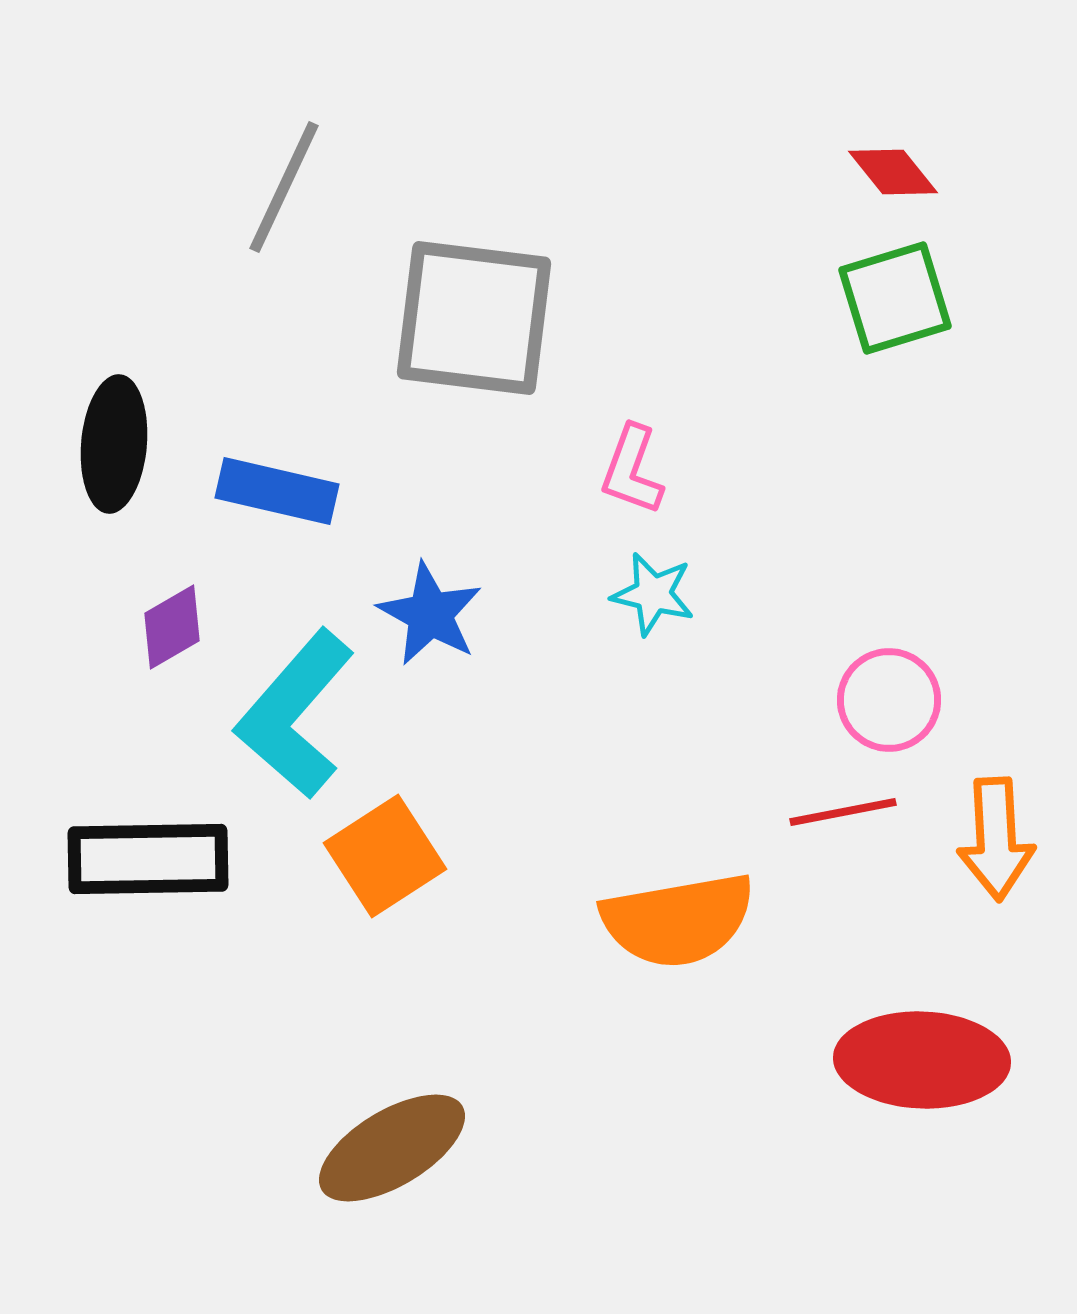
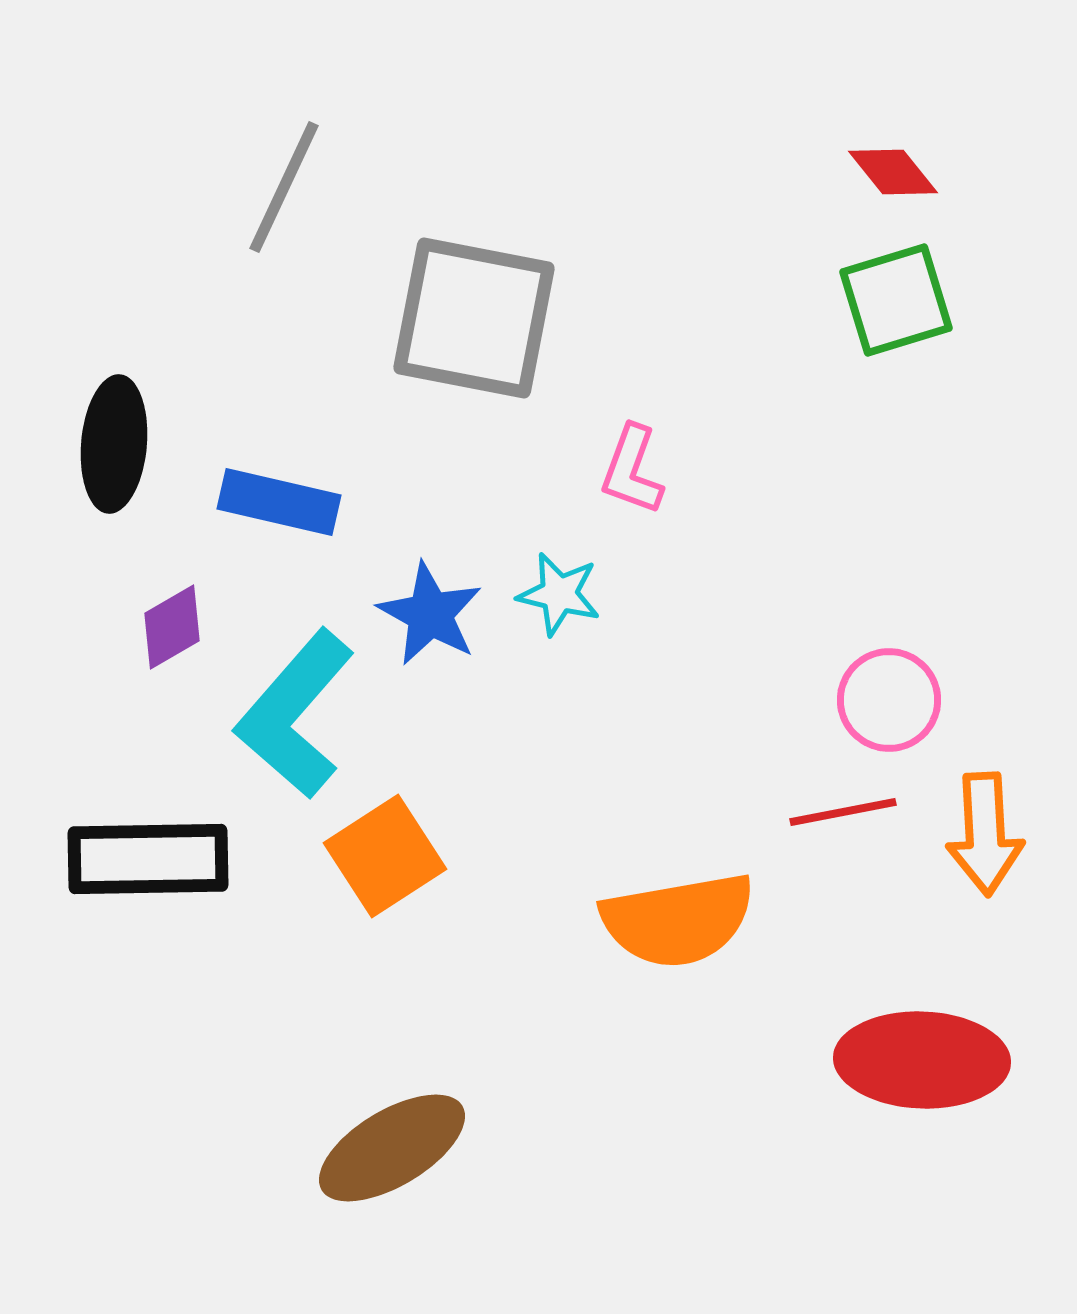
green square: moved 1 px right, 2 px down
gray square: rotated 4 degrees clockwise
blue rectangle: moved 2 px right, 11 px down
cyan star: moved 94 px left
orange arrow: moved 11 px left, 5 px up
